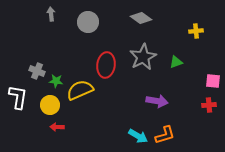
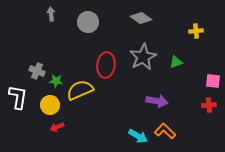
red arrow: rotated 24 degrees counterclockwise
orange L-shape: moved 4 px up; rotated 120 degrees counterclockwise
